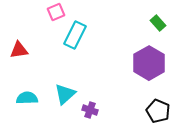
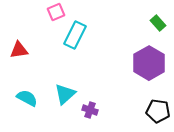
cyan semicircle: rotated 30 degrees clockwise
black pentagon: rotated 15 degrees counterclockwise
